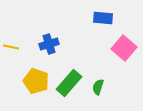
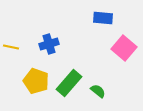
green semicircle: moved 4 px down; rotated 112 degrees clockwise
